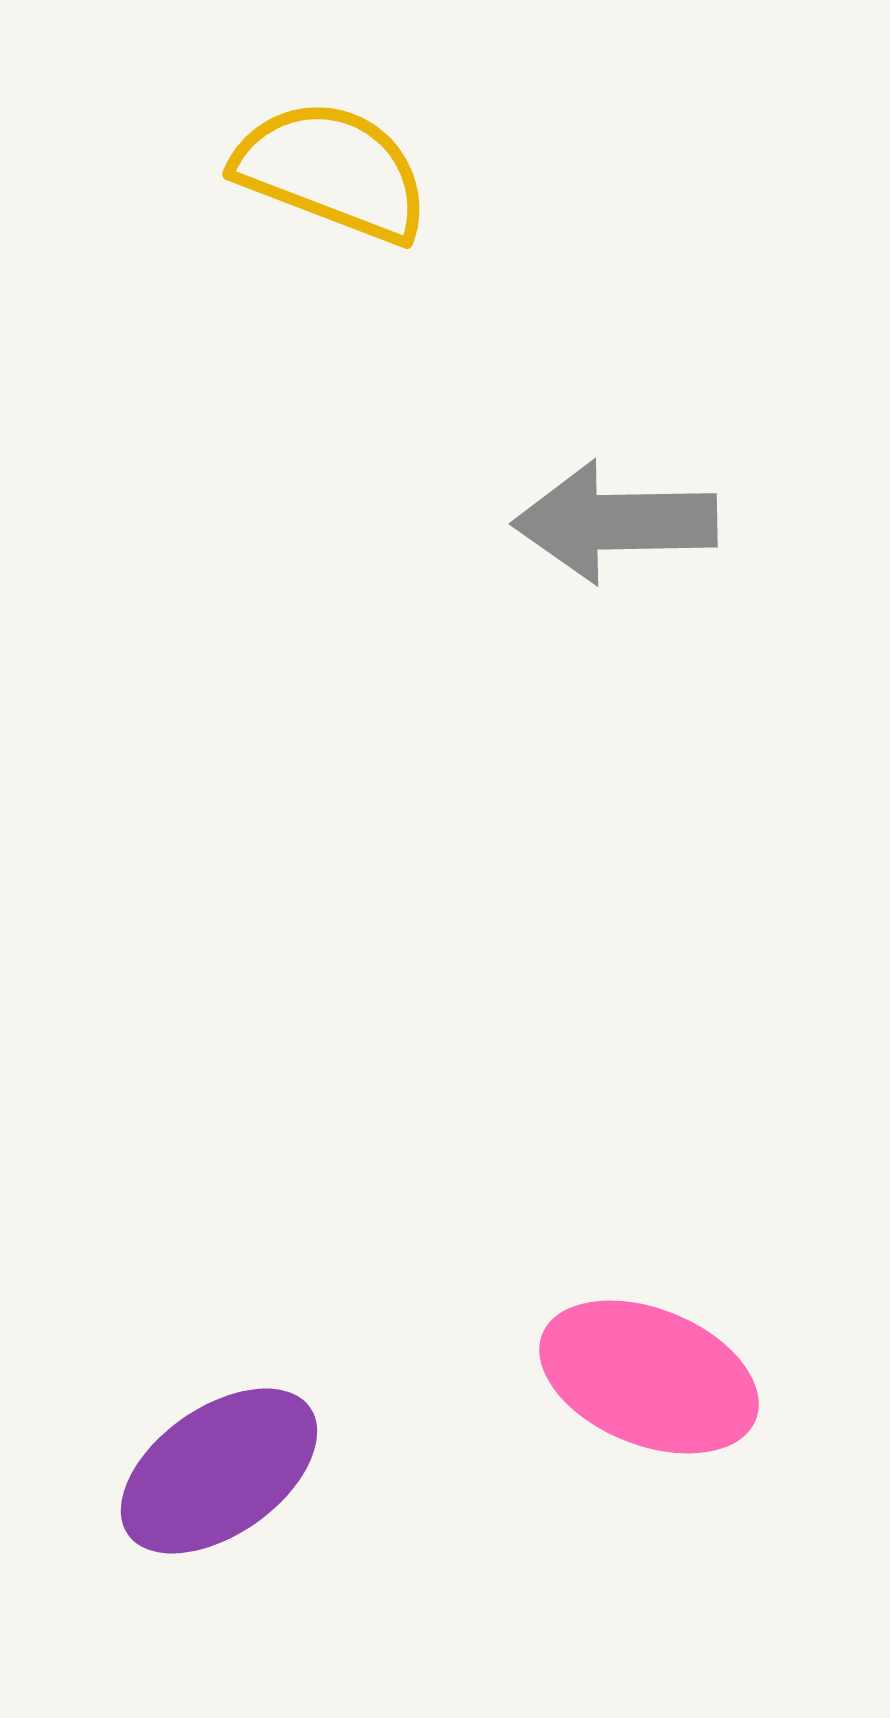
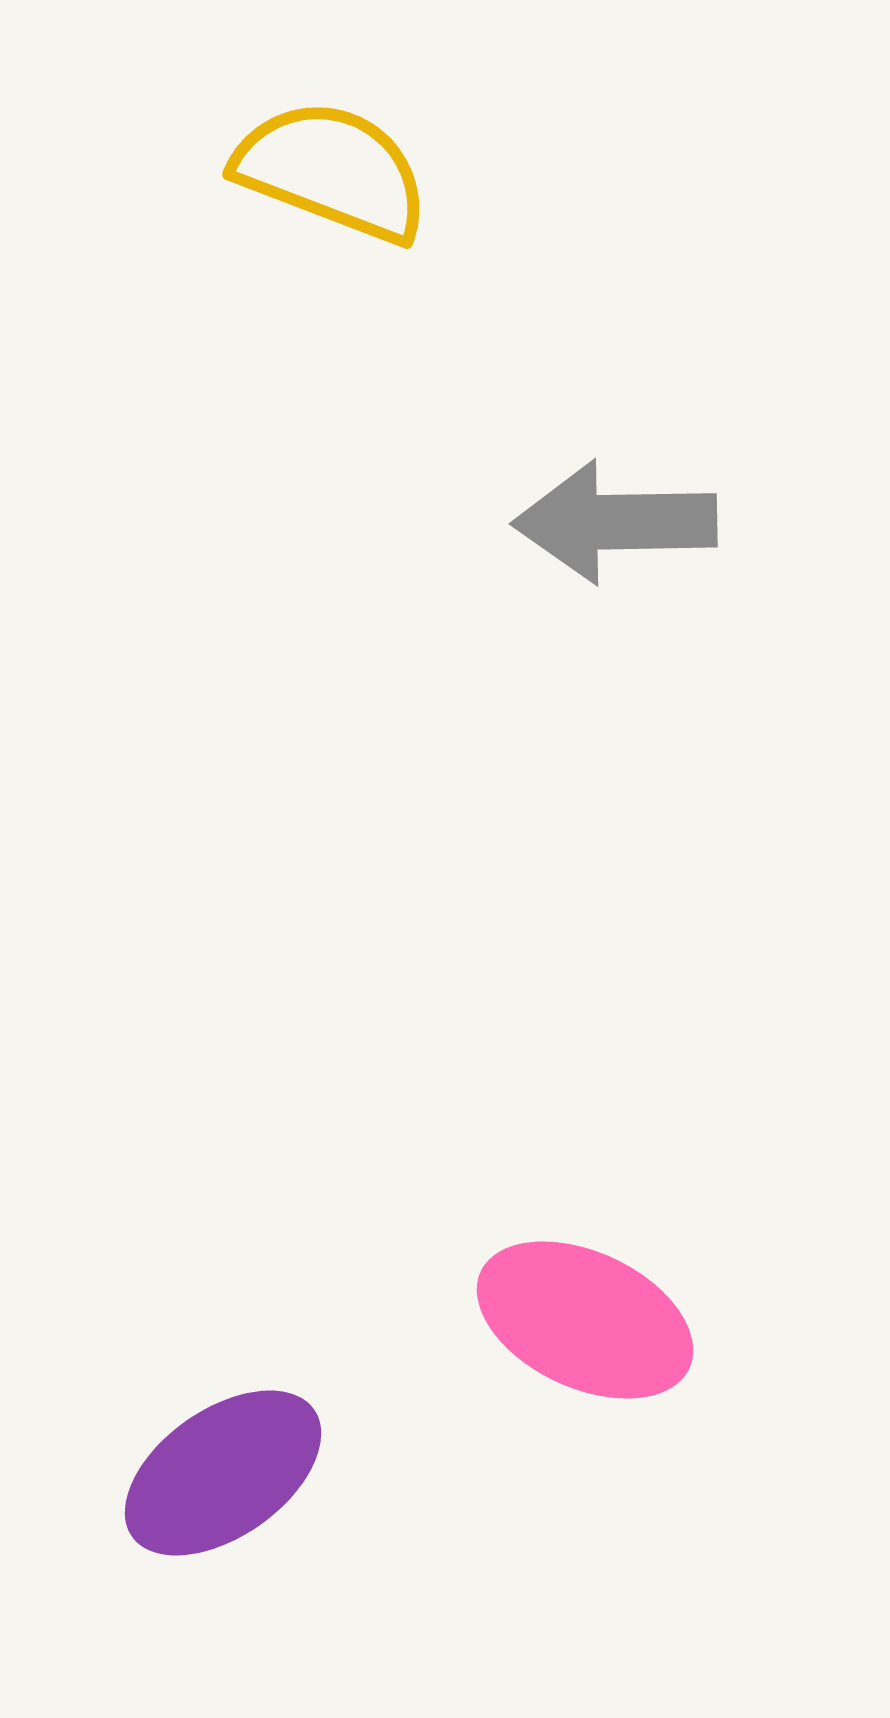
pink ellipse: moved 64 px left, 57 px up; rotated 3 degrees clockwise
purple ellipse: moved 4 px right, 2 px down
